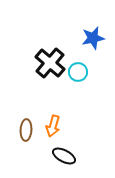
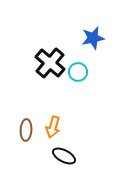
orange arrow: moved 1 px down
